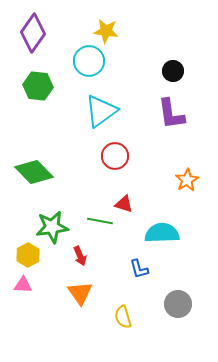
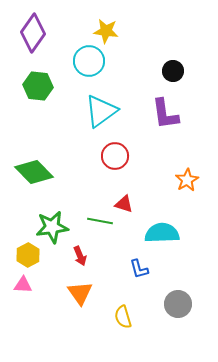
purple L-shape: moved 6 px left
